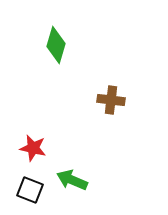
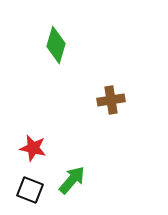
brown cross: rotated 16 degrees counterclockwise
green arrow: rotated 108 degrees clockwise
